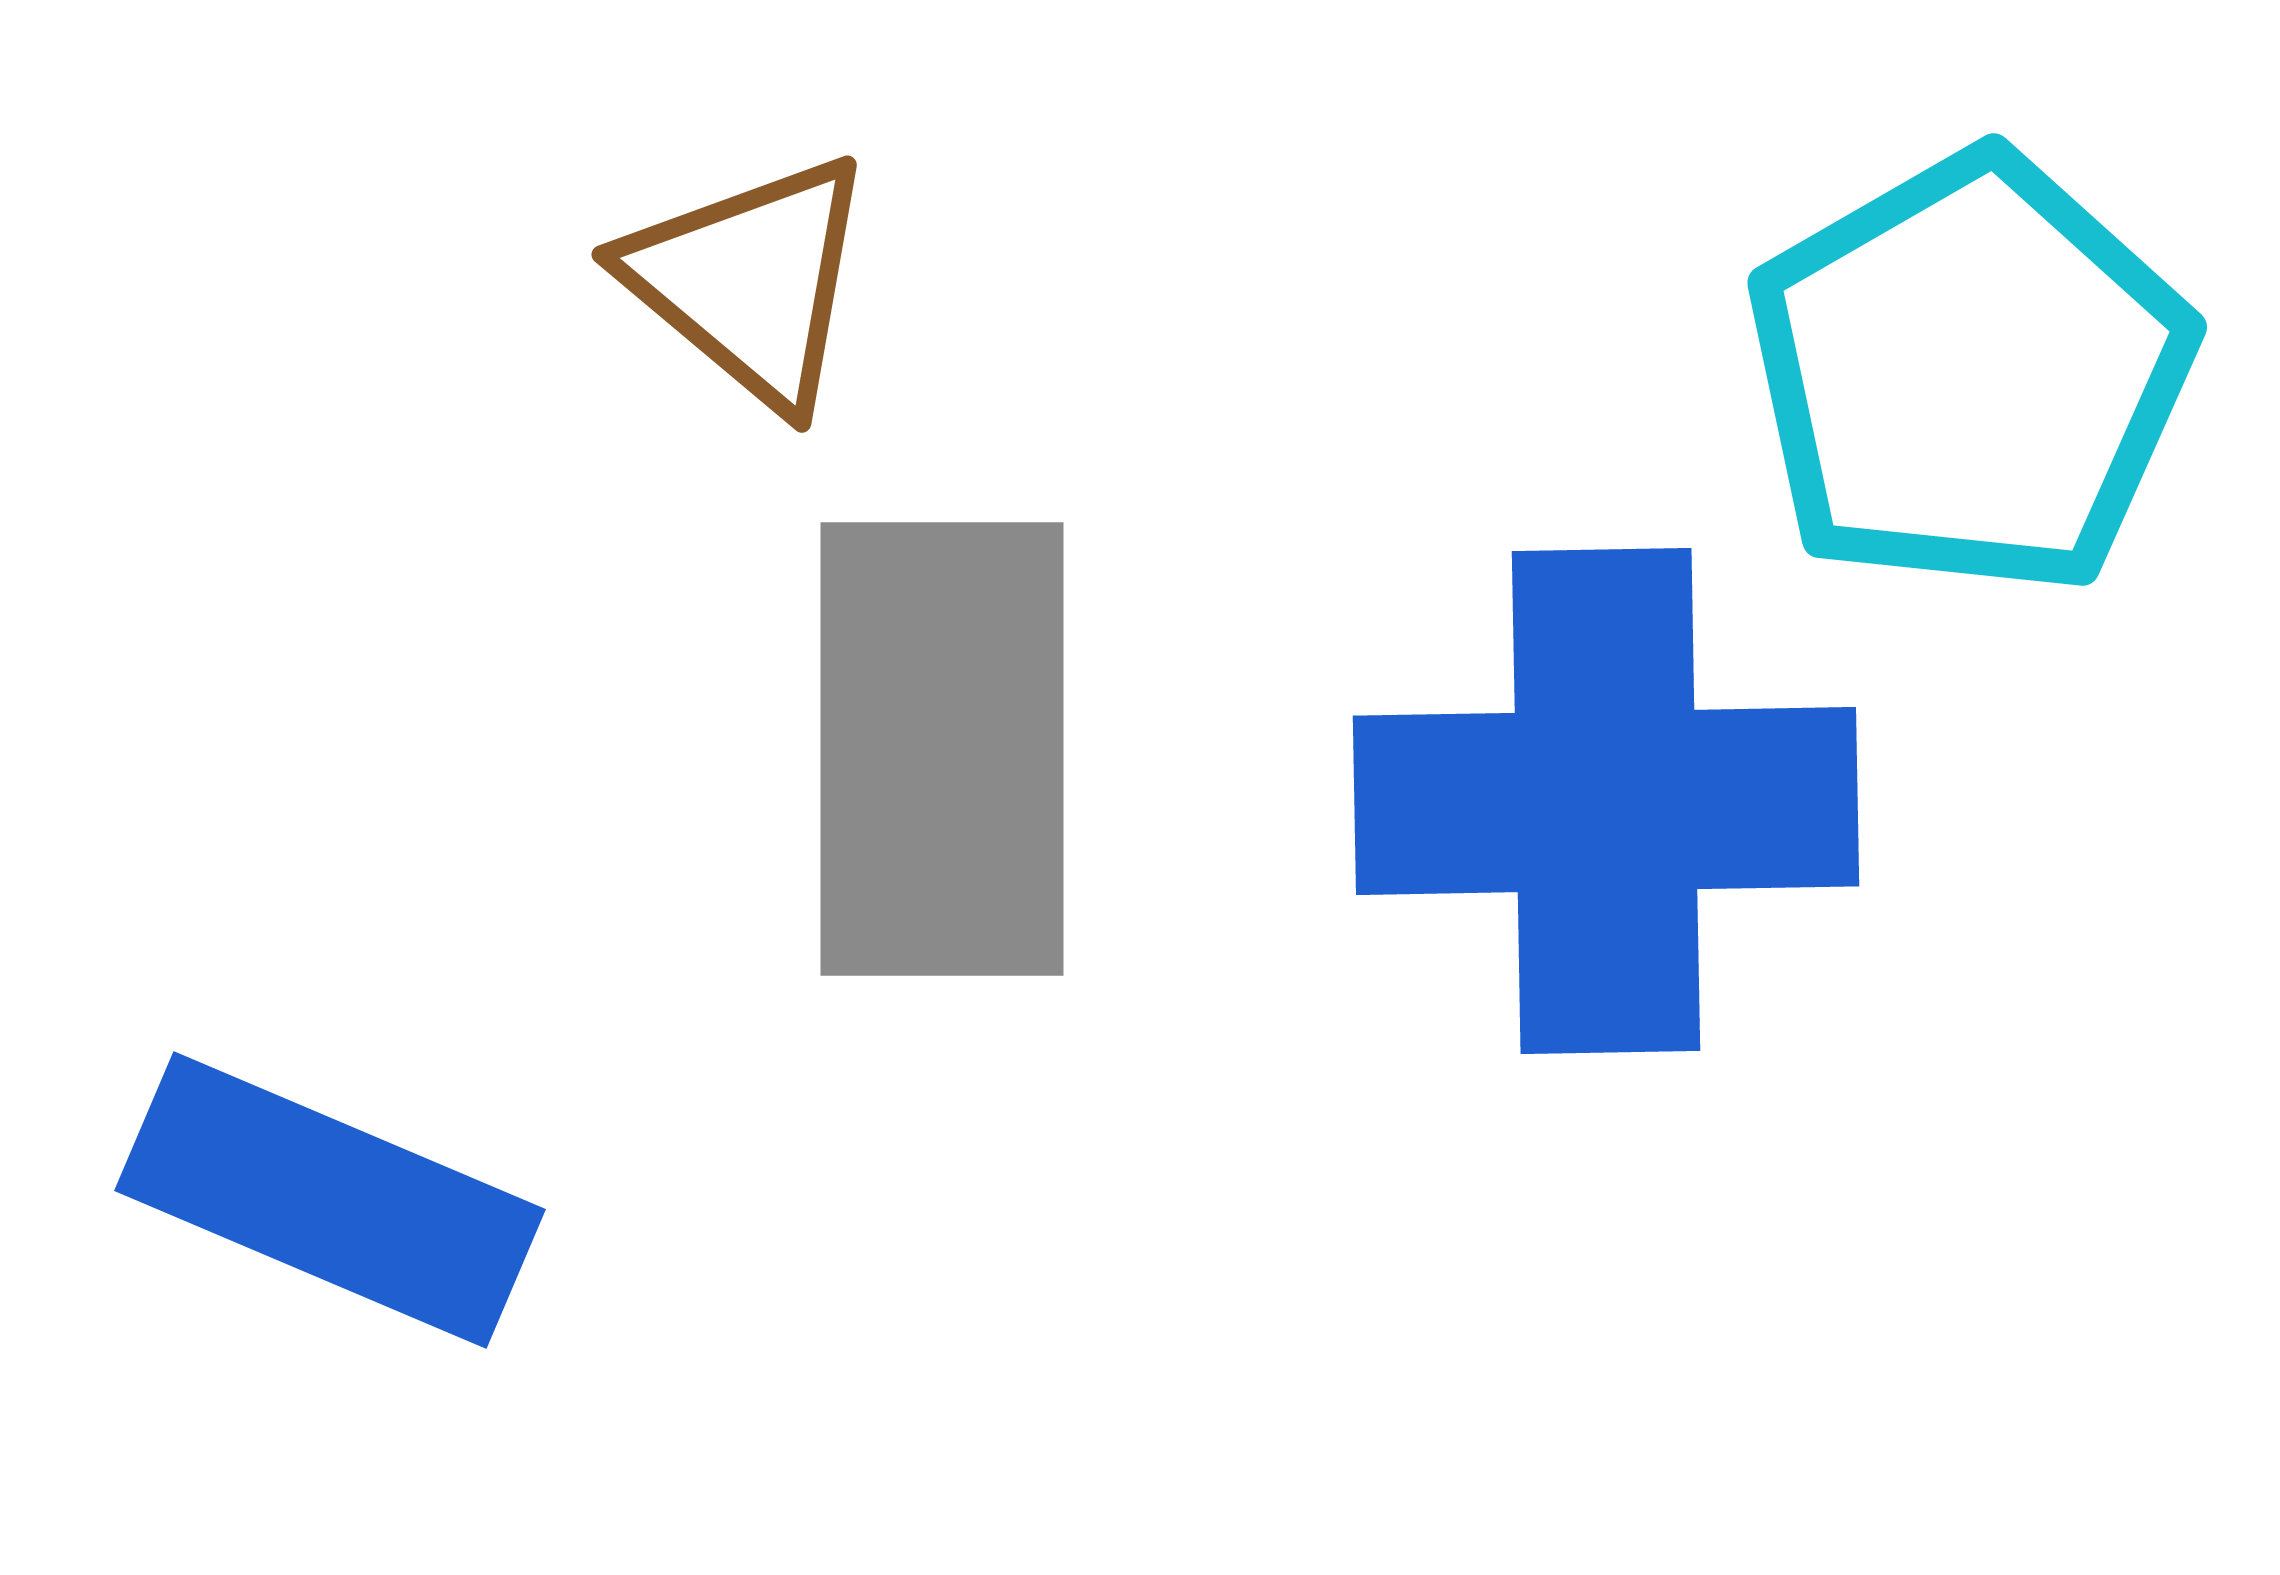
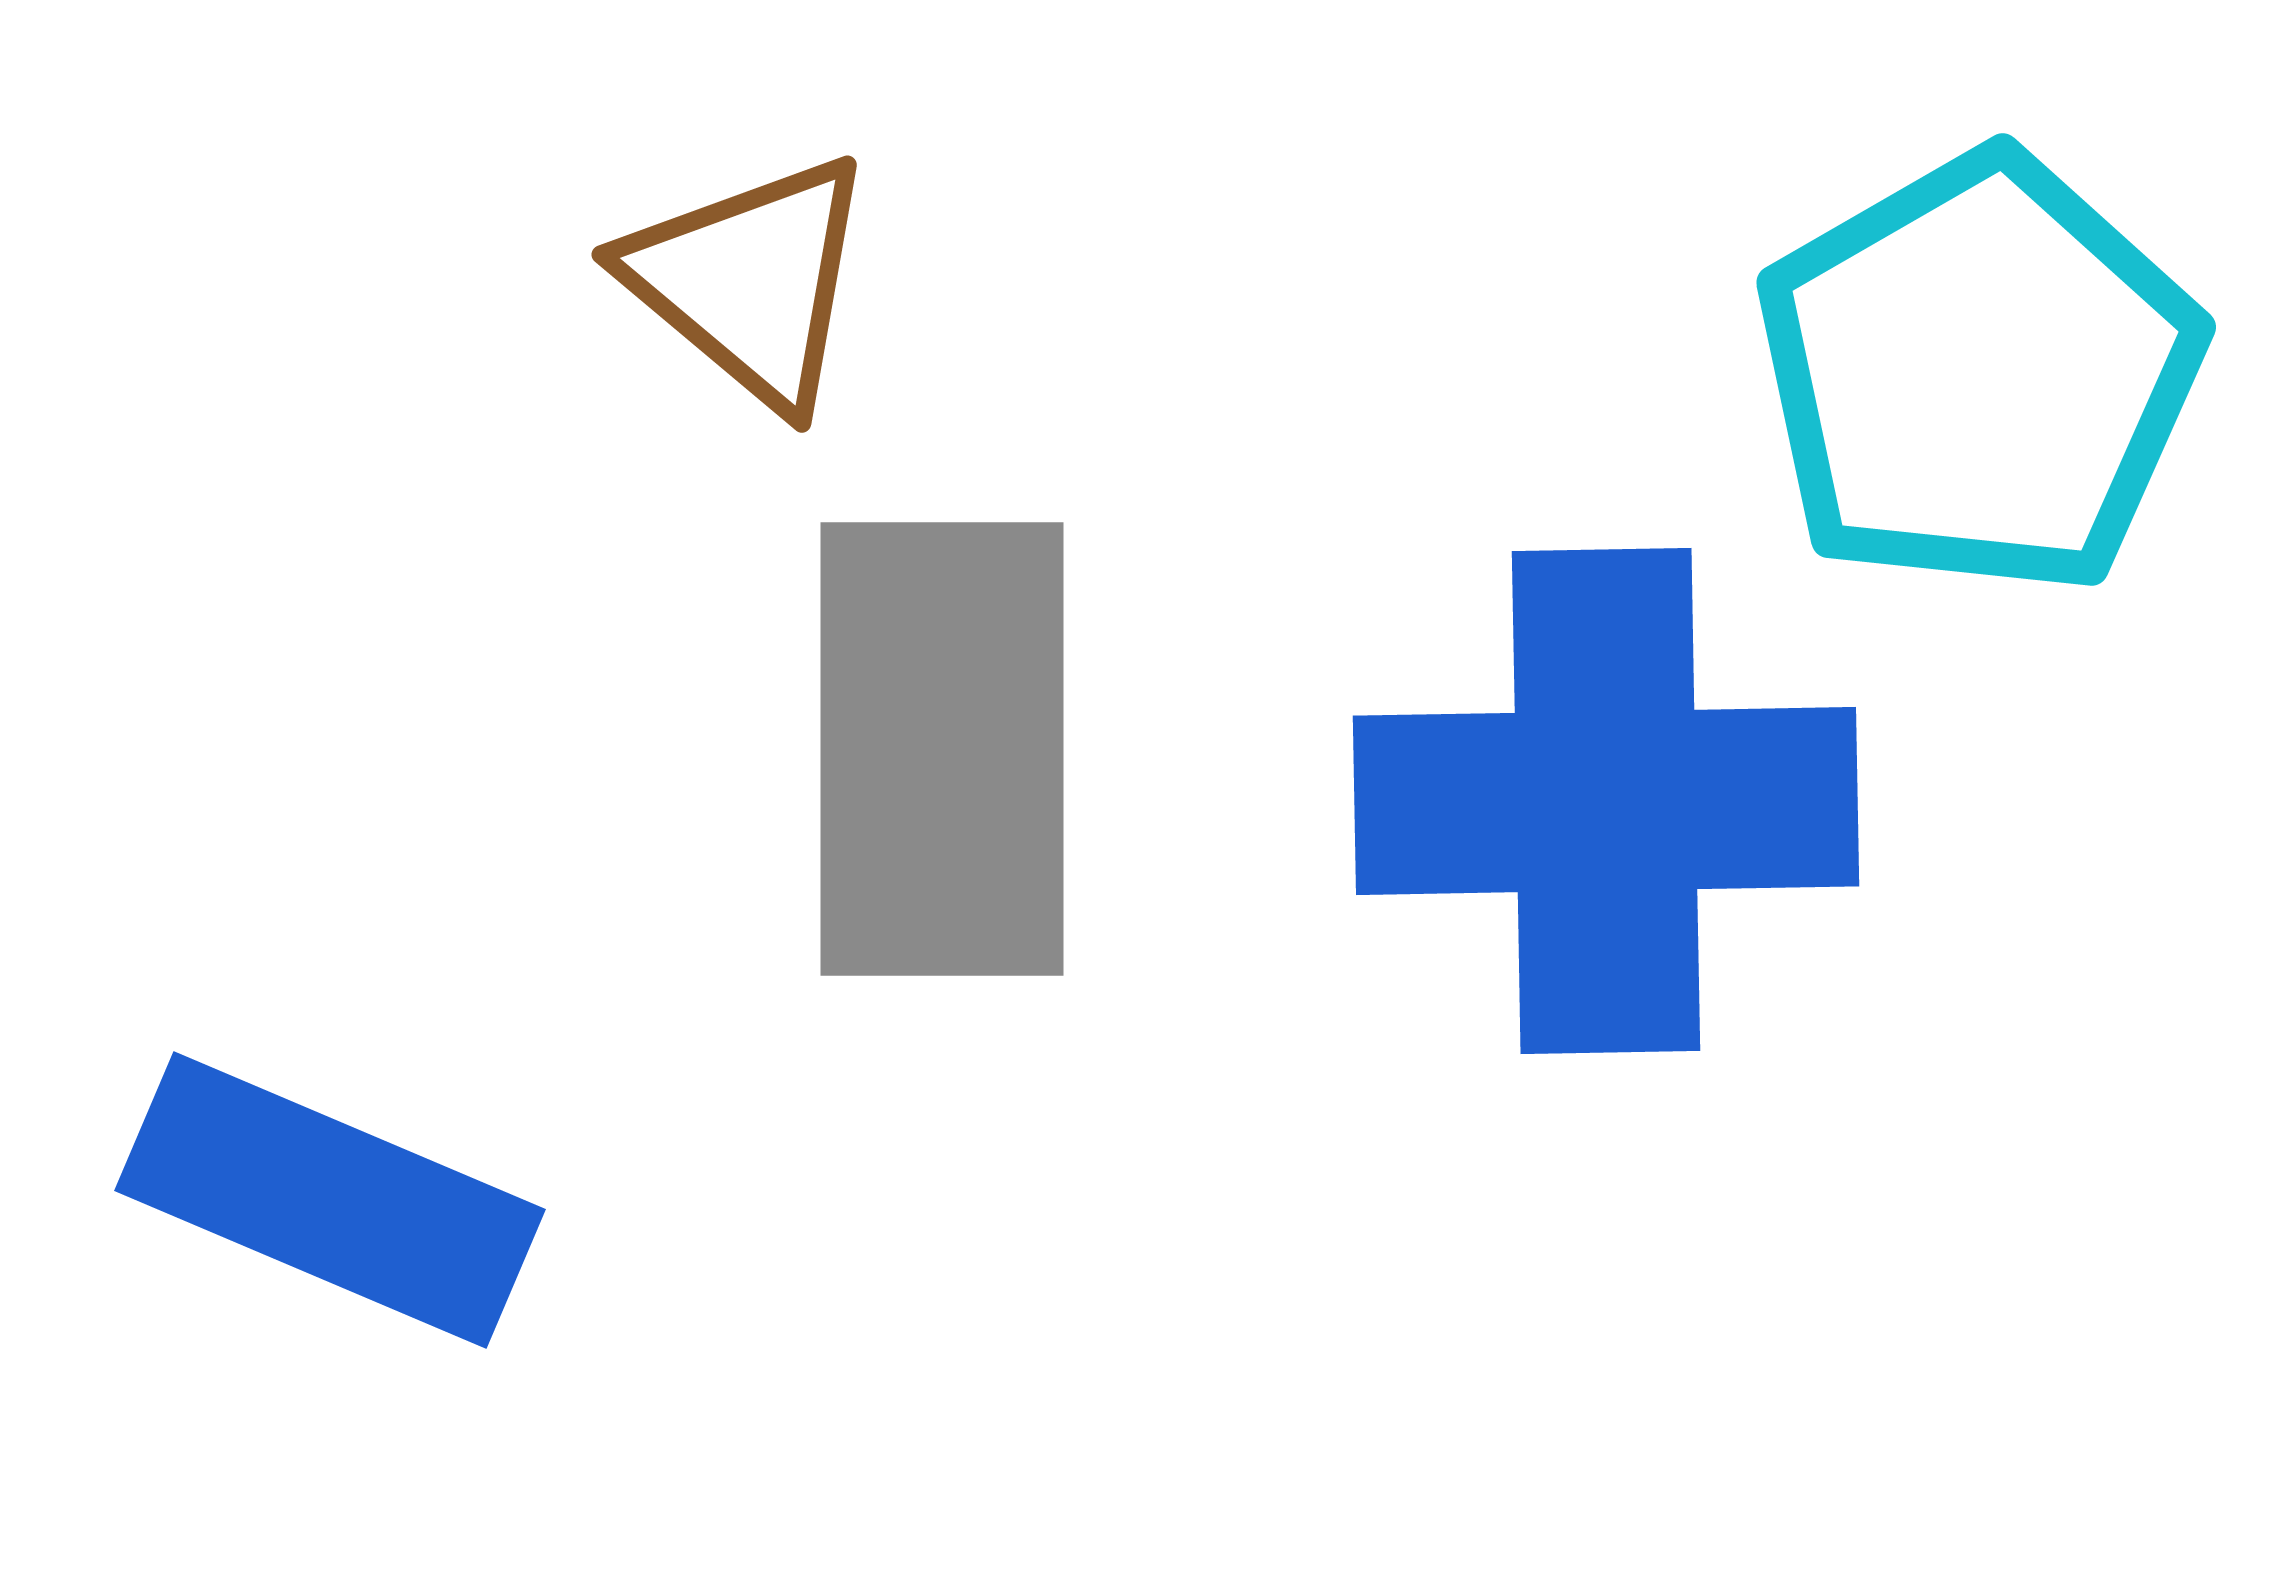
cyan pentagon: moved 9 px right
